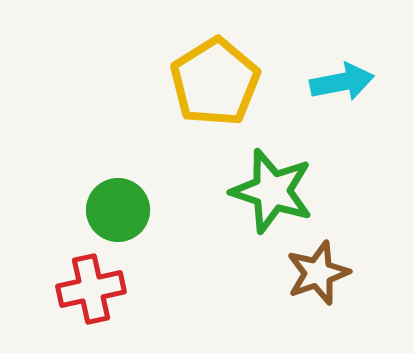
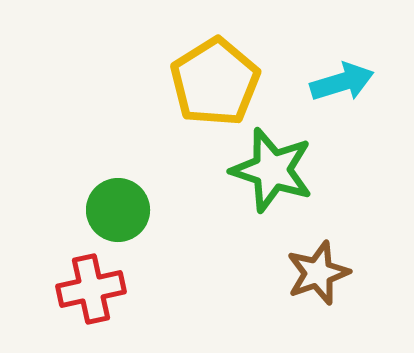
cyan arrow: rotated 6 degrees counterclockwise
green star: moved 21 px up
